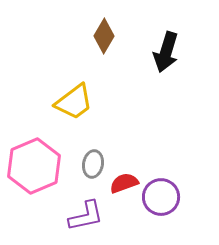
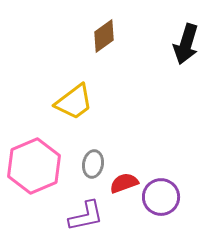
brown diamond: rotated 24 degrees clockwise
black arrow: moved 20 px right, 8 px up
